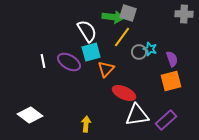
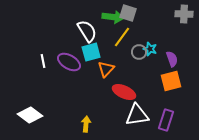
red ellipse: moved 1 px up
purple rectangle: rotated 30 degrees counterclockwise
